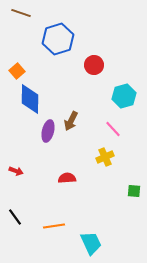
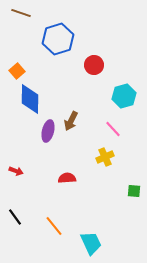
orange line: rotated 60 degrees clockwise
